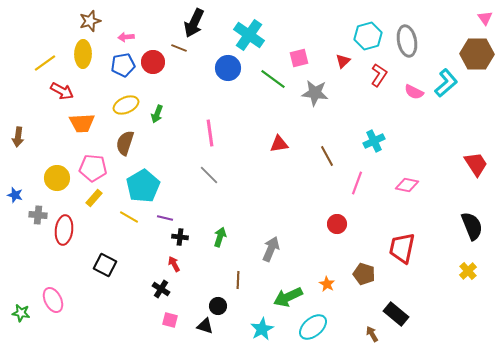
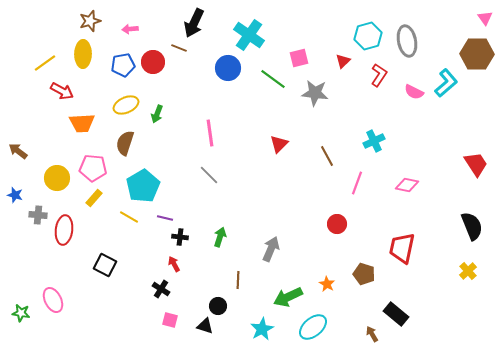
pink arrow at (126, 37): moved 4 px right, 8 px up
brown arrow at (18, 137): moved 14 px down; rotated 120 degrees clockwise
red triangle at (279, 144): rotated 36 degrees counterclockwise
